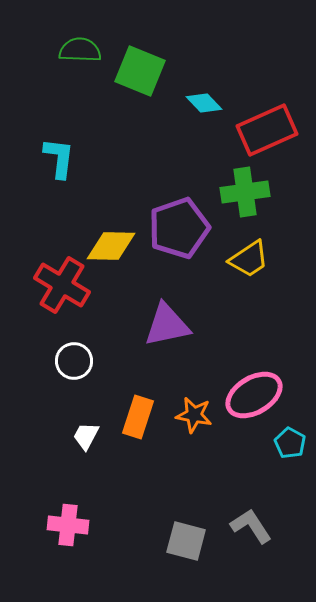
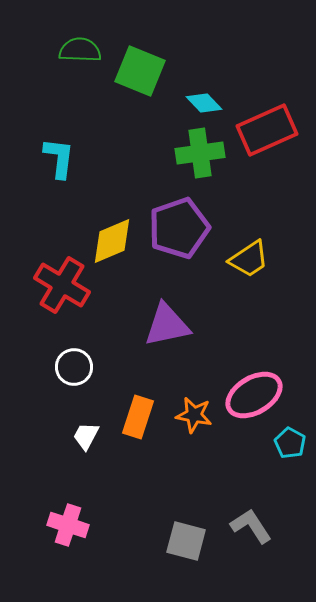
green cross: moved 45 px left, 39 px up
yellow diamond: moved 1 px right, 5 px up; rotated 24 degrees counterclockwise
white circle: moved 6 px down
pink cross: rotated 12 degrees clockwise
